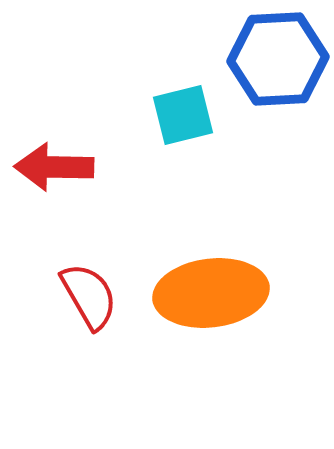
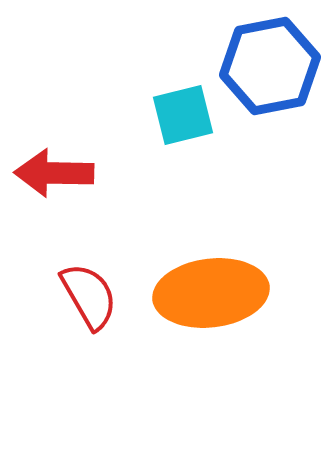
blue hexagon: moved 8 px left, 7 px down; rotated 8 degrees counterclockwise
red arrow: moved 6 px down
